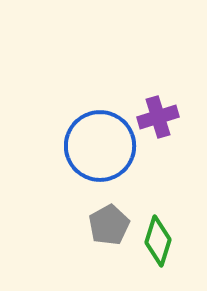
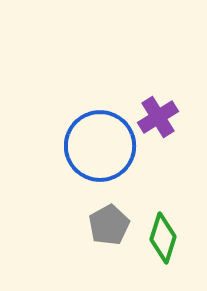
purple cross: rotated 15 degrees counterclockwise
green diamond: moved 5 px right, 3 px up
